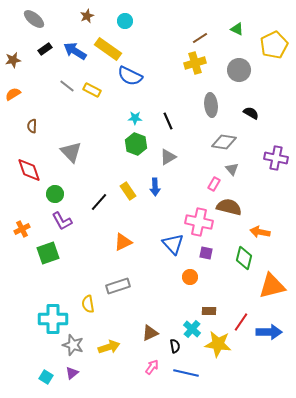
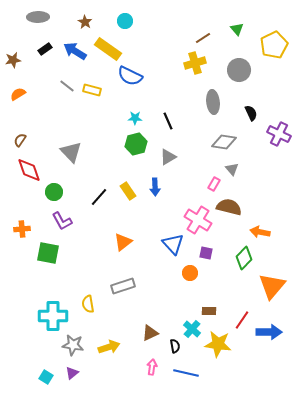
brown star at (87, 16): moved 2 px left, 6 px down; rotated 16 degrees counterclockwise
gray ellipse at (34, 19): moved 4 px right, 2 px up; rotated 40 degrees counterclockwise
green triangle at (237, 29): rotated 24 degrees clockwise
brown line at (200, 38): moved 3 px right
yellow rectangle at (92, 90): rotated 12 degrees counterclockwise
orange semicircle at (13, 94): moved 5 px right
gray ellipse at (211, 105): moved 2 px right, 3 px up
black semicircle at (251, 113): rotated 35 degrees clockwise
brown semicircle at (32, 126): moved 12 px left, 14 px down; rotated 32 degrees clockwise
green hexagon at (136, 144): rotated 25 degrees clockwise
purple cross at (276, 158): moved 3 px right, 24 px up; rotated 15 degrees clockwise
green circle at (55, 194): moved 1 px left, 2 px up
black line at (99, 202): moved 5 px up
pink cross at (199, 222): moved 1 px left, 2 px up; rotated 20 degrees clockwise
orange cross at (22, 229): rotated 21 degrees clockwise
orange triangle at (123, 242): rotated 12 degrees counterclockwise
green square at (48, 253): rotated 30 degrees clockwise
green diamond at (244, 258): rotated 30 degrees clockwise
orange circle at (190, 277): moved 4 px up
gray rectangle at (118, 286): moved 5 px right
orange triangle at (272, 286): rotated 36 degrees counterclockwise
cyan cross at (53, 319): moved 3 px up
red line at (241, 322): moved 1 px right, 2 px up
gray star at (73, 345): rotated 10 degrees counterclockwise
pink arrow at (152, 367): rotated 28 degrees counterclockwise
